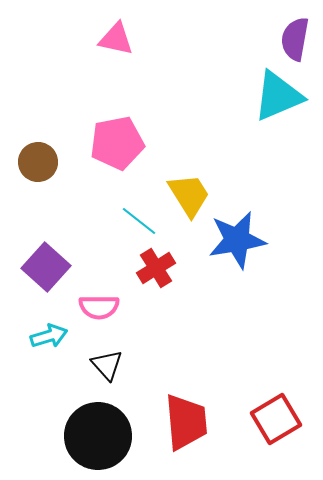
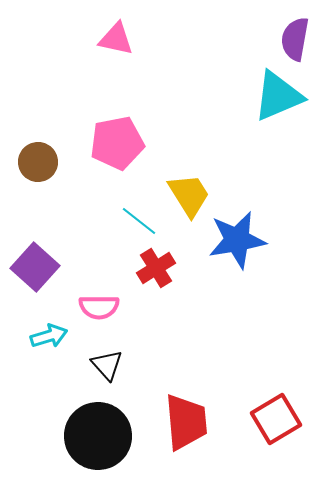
purple square: moved 11 px left
